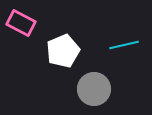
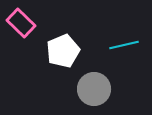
pink rectangle: rotated 16 degrees clockwise
